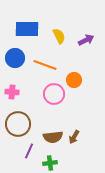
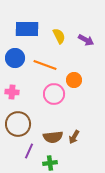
purple arrow: rotated 56 degrees clockwise
